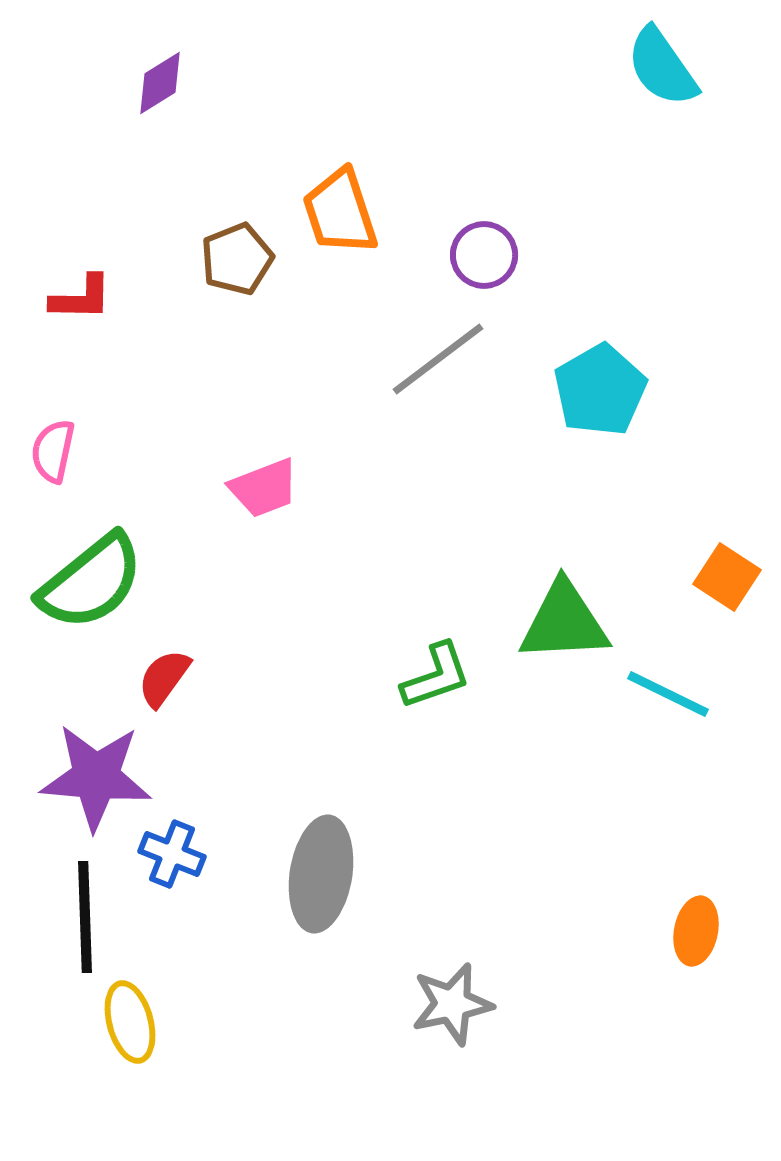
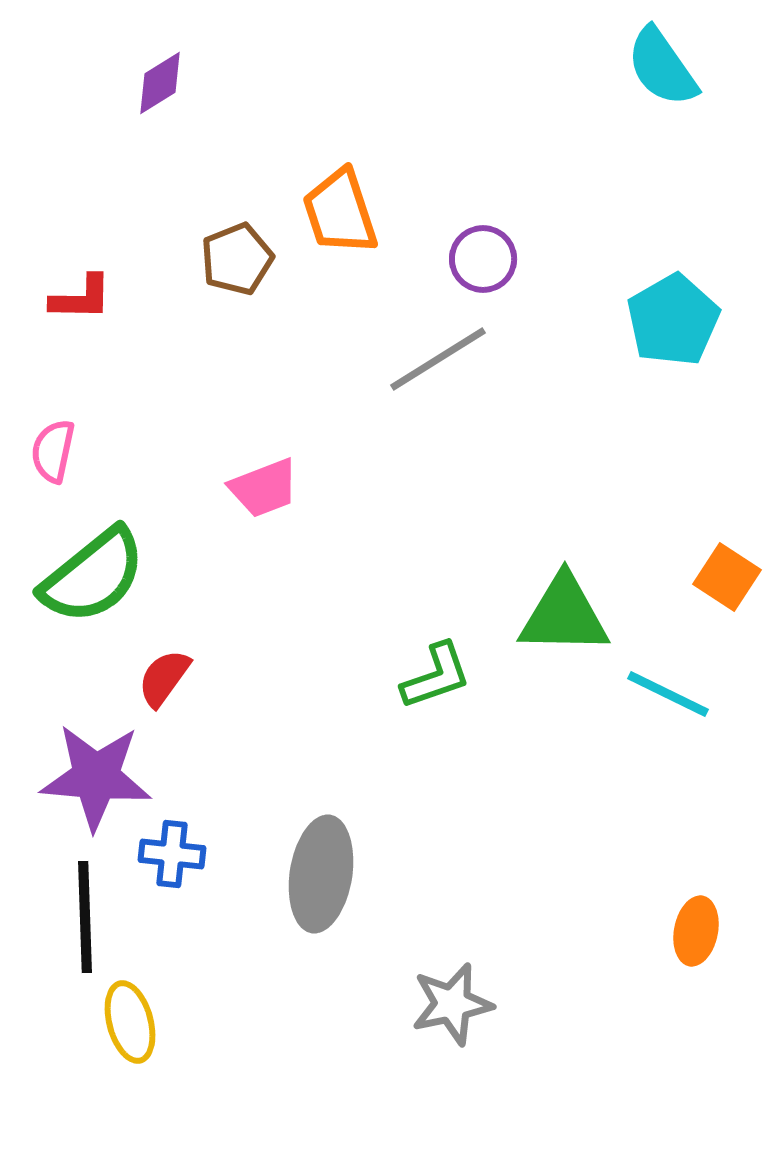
purple circle: moved 1 px left, 4 px down
gray line: rotated 5 degrees clockwise
cyan pentagon: moved 73 px right, 70 px up
green semicircle: moved 2 px right, 6 px up
green triangle: moved 7 px up; rotated 4 degrees clockwise
blue cross: rotated 16 degrees counterclockwise
